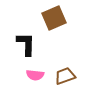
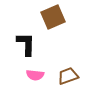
brown square: moved 1 px left, 1 px up
brown trapezoid: moved 3 px right
